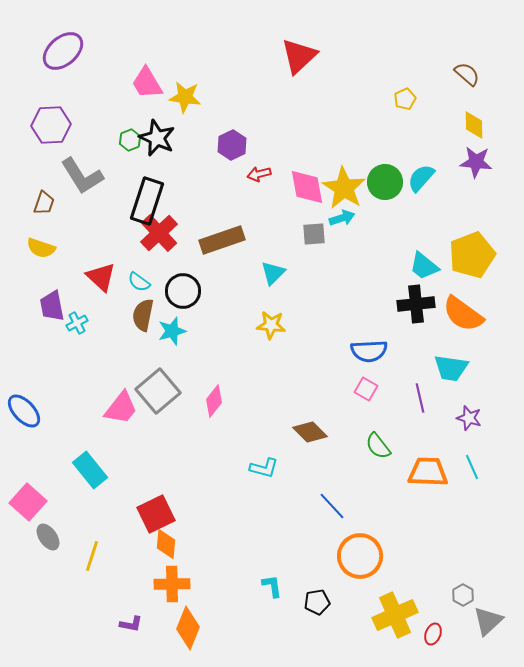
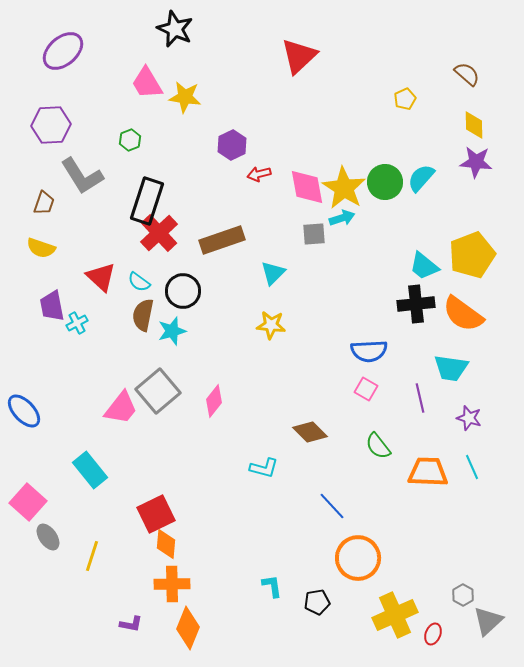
black star at (157, 138): moved 18 px right, 109 px up
orange circle at (360, 556): moved 2 px left, 2 px down
